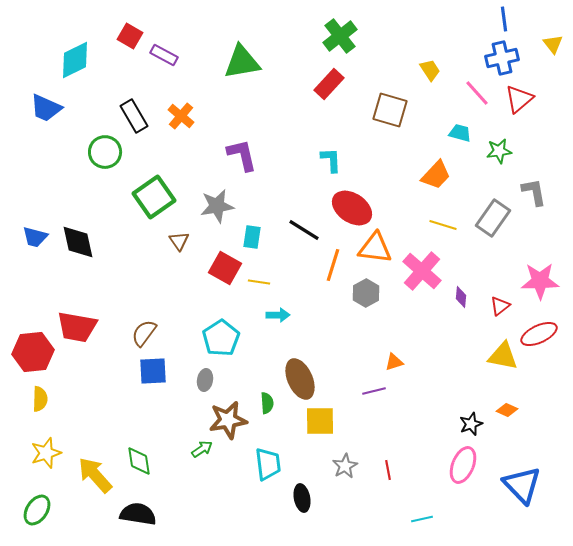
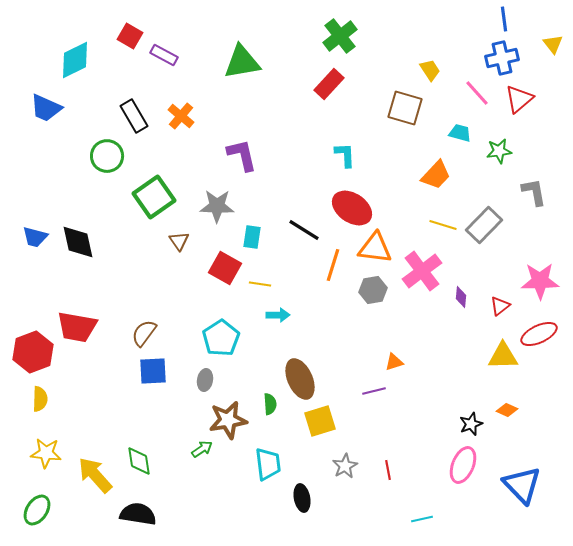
brown square at (390, 110): moved 15 px right, 2 px up
green circle at (105, 152): moved 2 px right, 4 px down
cyan L-shape at (331, 160): moved 14 px right, 5 px up
gray star at (217, 206): rotated 12 degrees clockwise
gray rectangle at (493, 218): moved 9 px left, 7 px down; rotated 9 degrees clockwise
pink cross at (422, 271): rotated 12 degrees clockwise
yellow line at (259, 282): moved 1 px right, 2 px down
gray hexagon at (366, 293): moved 7 px right, 3 px up; rotated 20 degrees clockwise
red hexagon at (33, 352): rotated 15 degrees counterclockwise
yellow triangle at (503, 356): rotated 12 degrees counterclockwise
green semicircle at (267, 403): moved 3 px right, 1 px down
yellow square at (320, 421): rotated 16 degrees counterclockwise
yellow star at (46, 453): rotated 24 degrees clockwise
